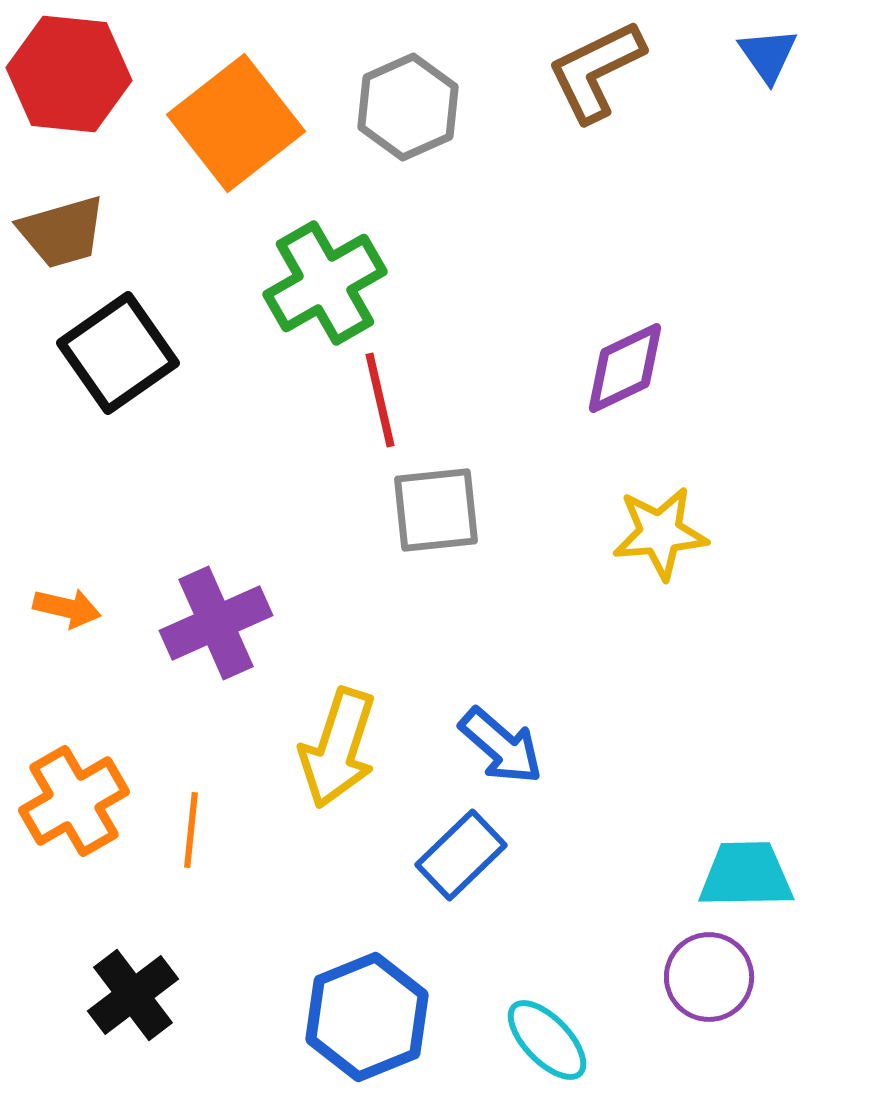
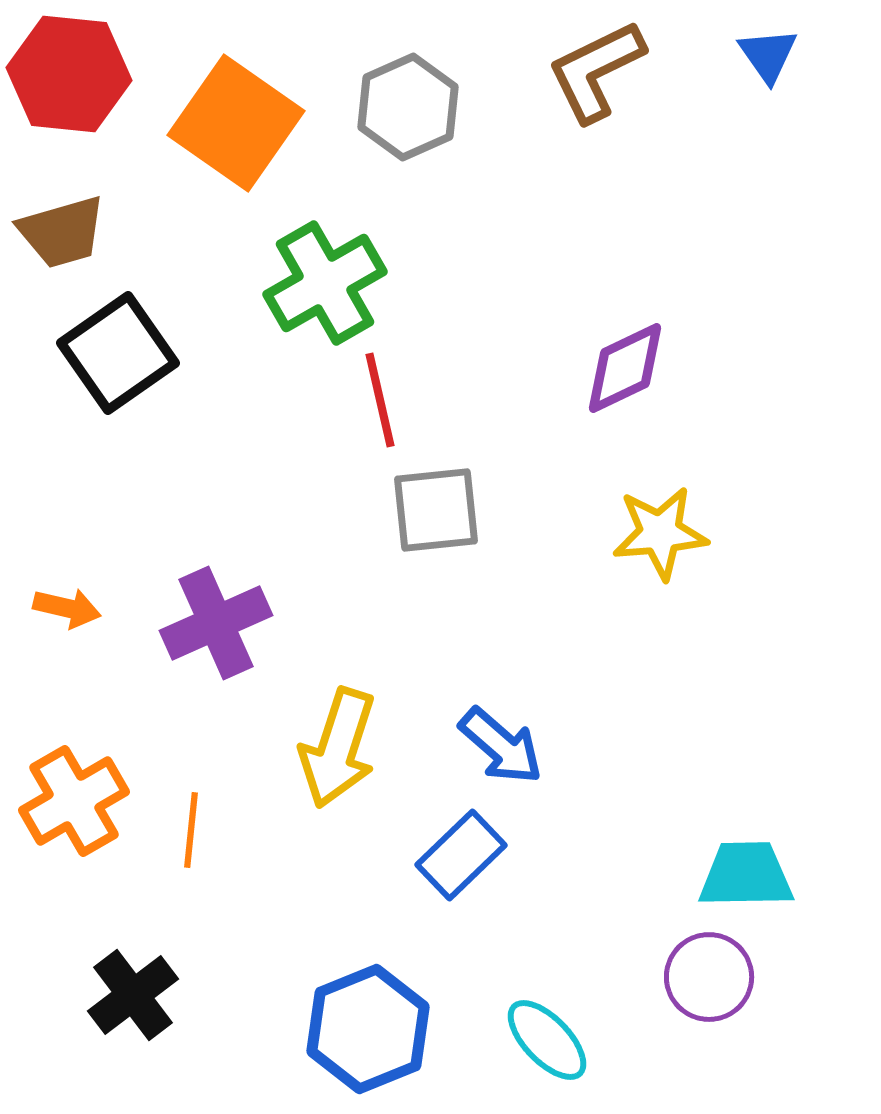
orange square: rotated 17 degrees counterclockwise
blue hexagon: moved 1 px right, 12 px down
